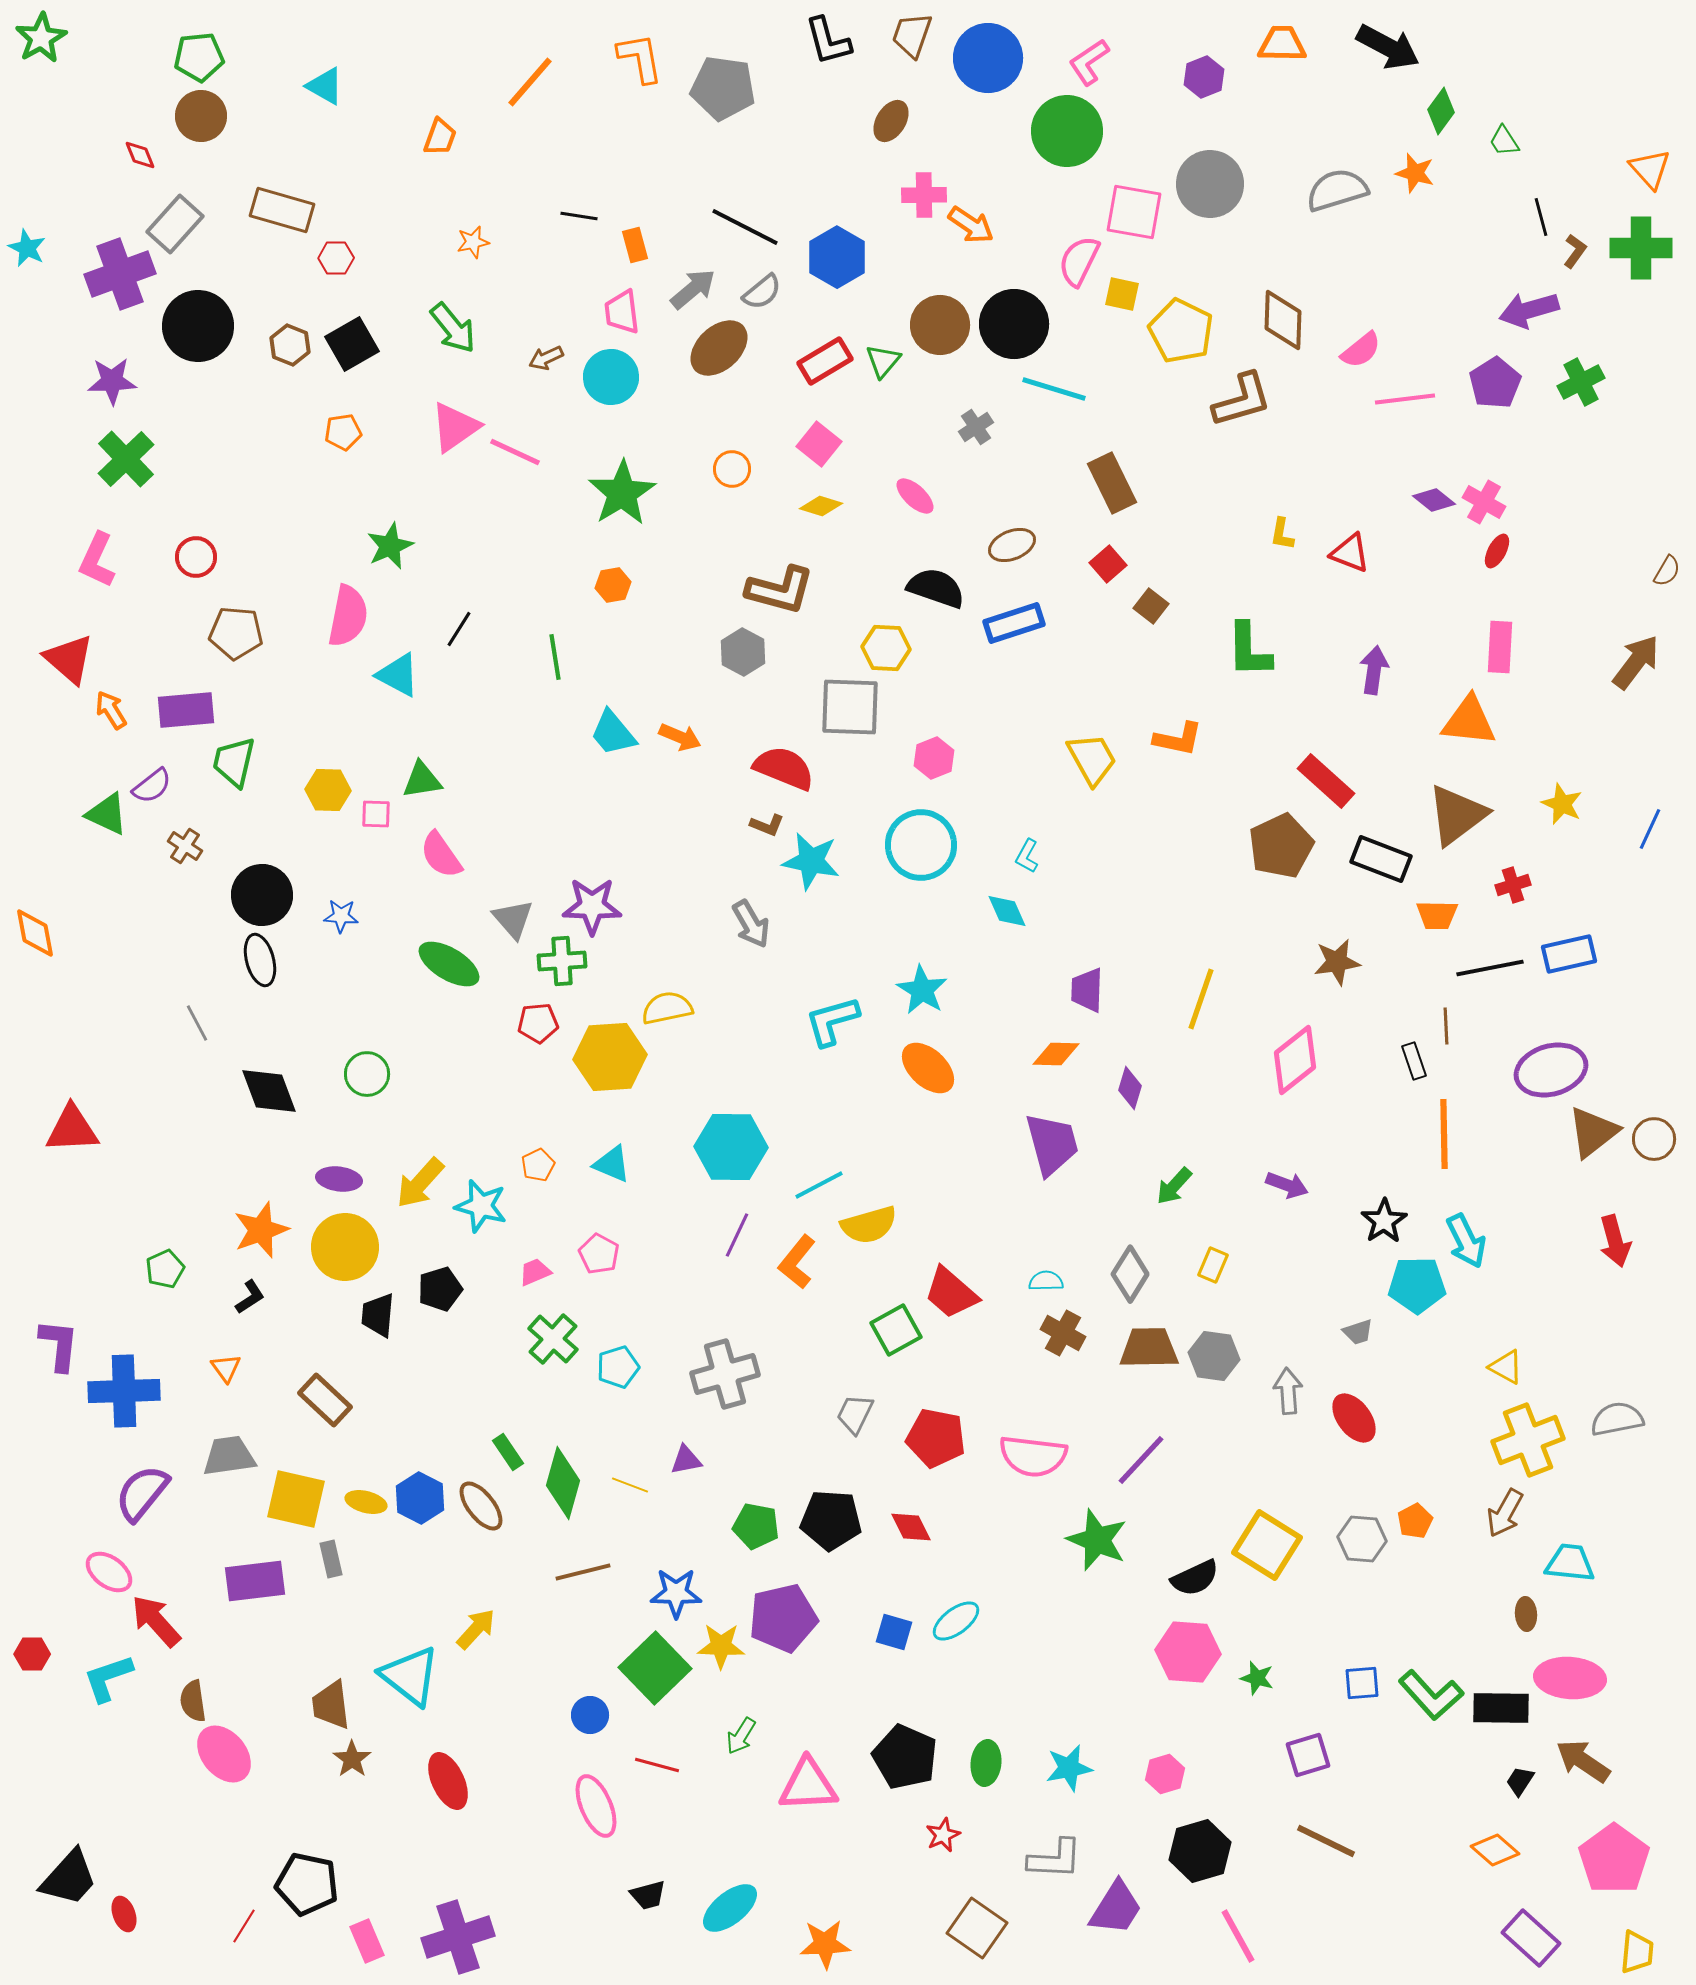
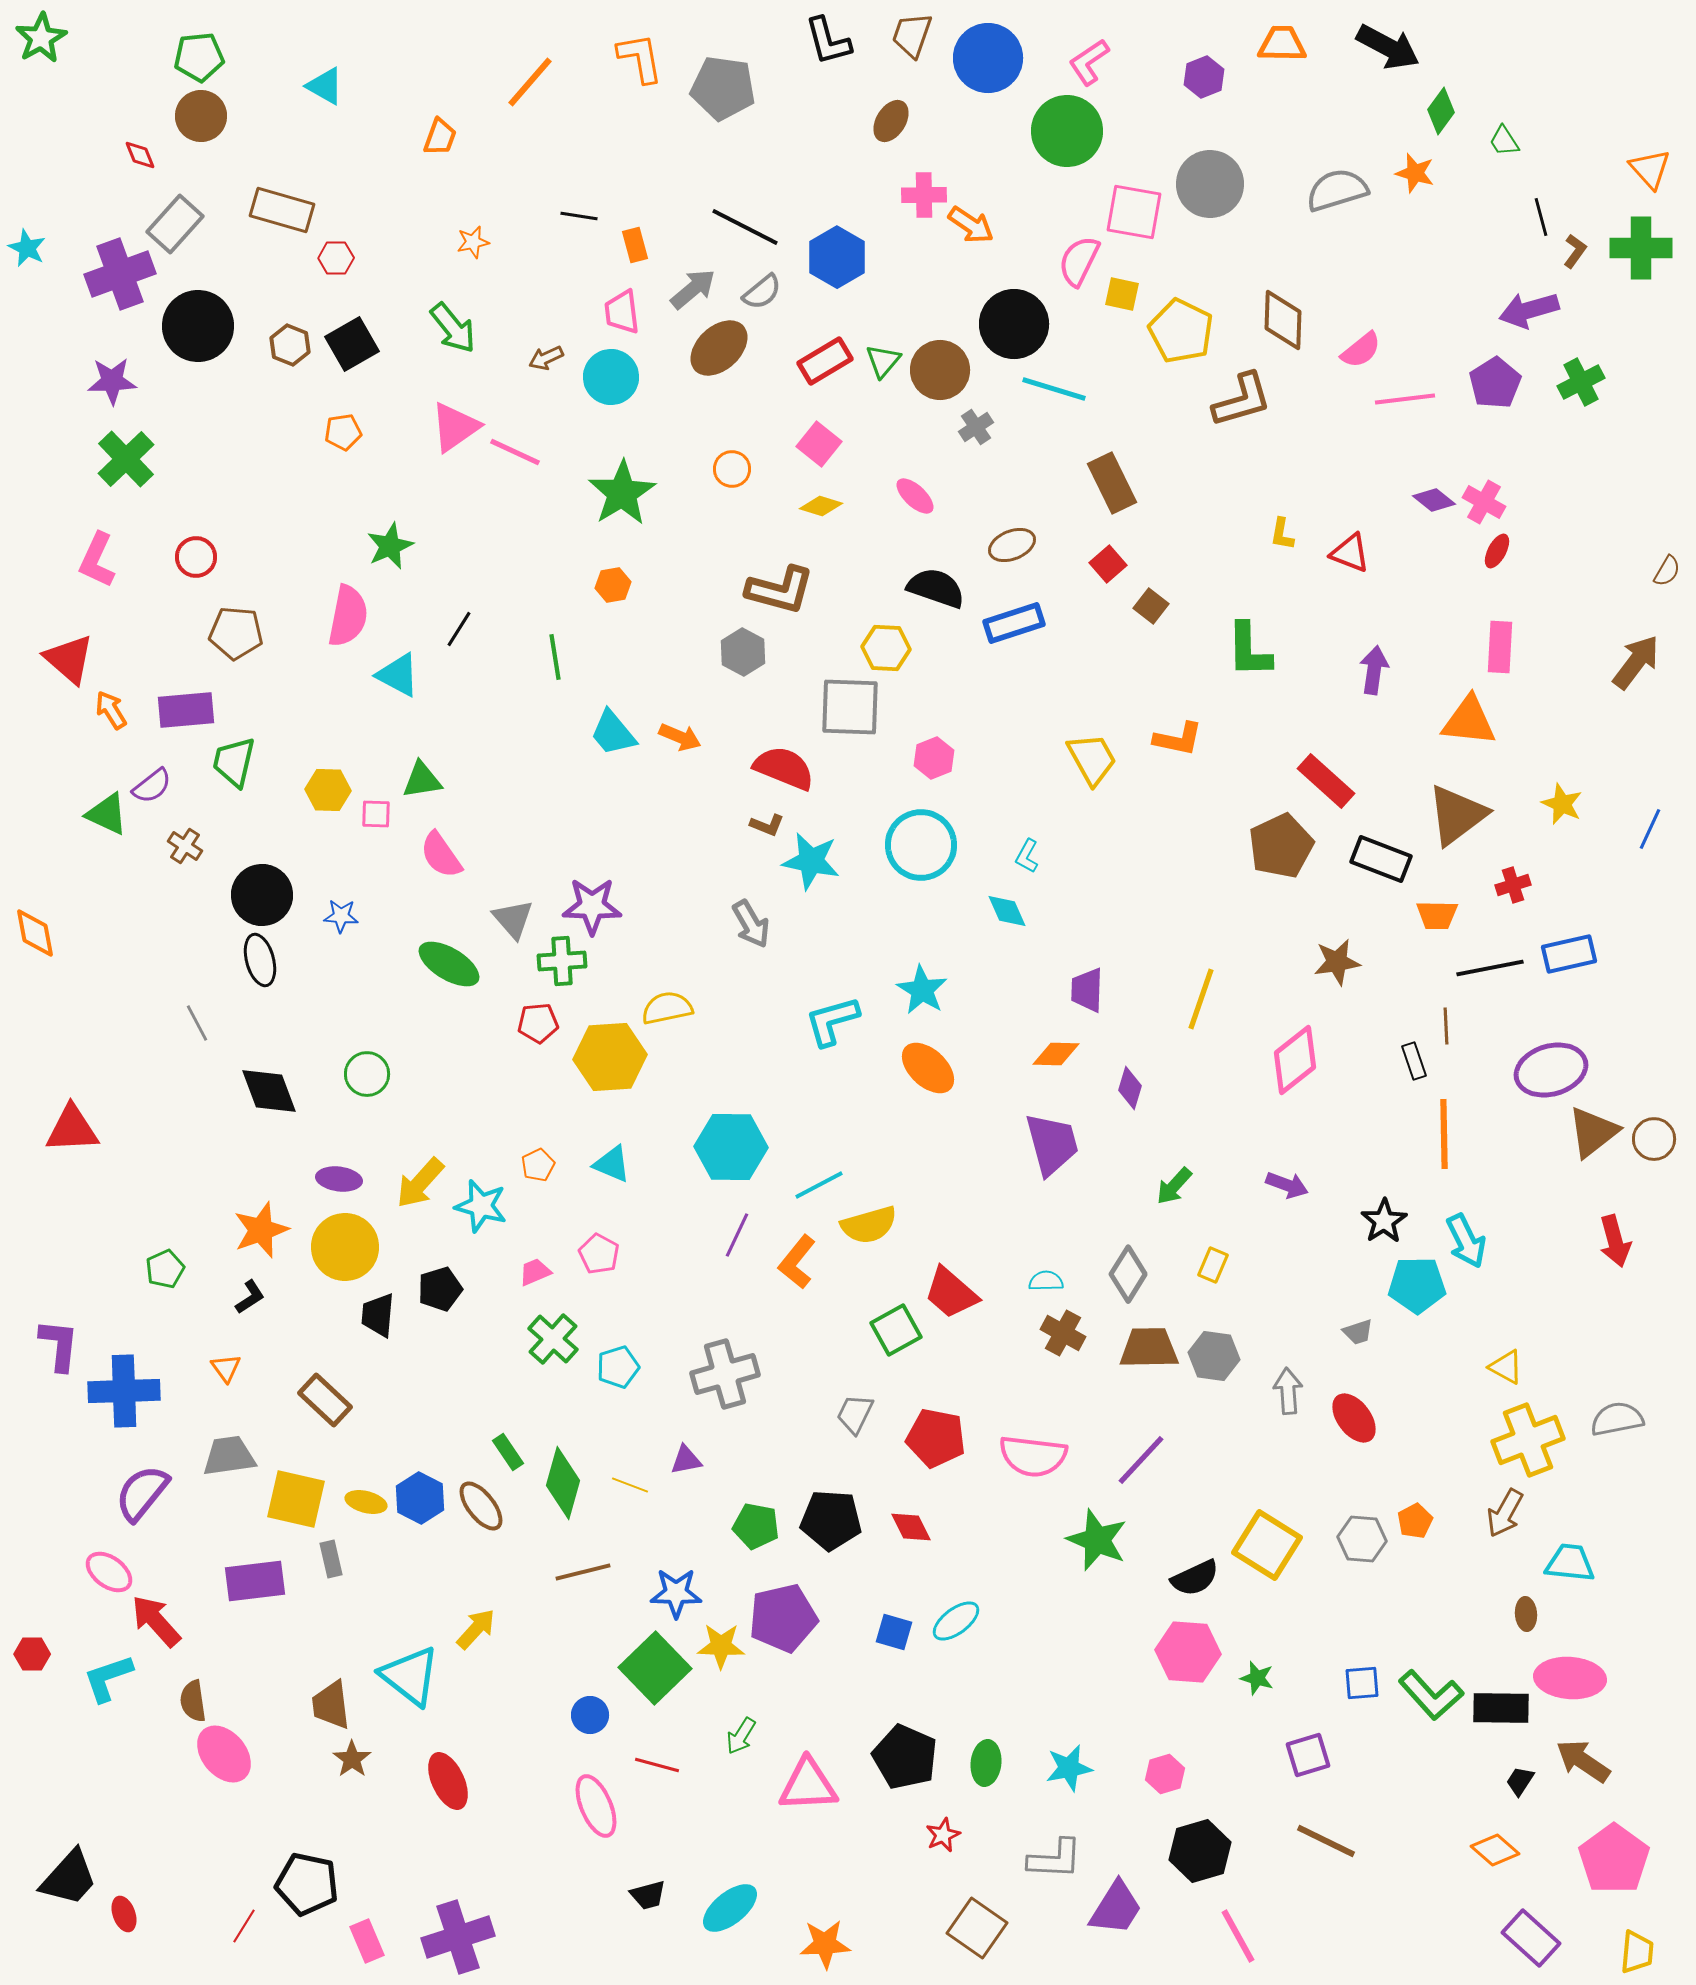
brown circle at (940, 325): moved 45 px down
gray diamond at (1130, 1274): moved 2 px left
